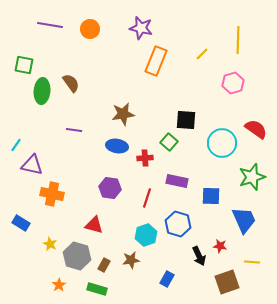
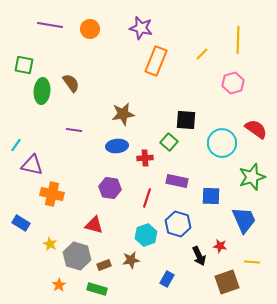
blue ellipse at (117, 146): rotated 15 degrees counterclockwise
brown rectangle at (104, 265): rotated 40 degrees clockwise
